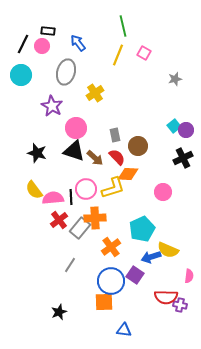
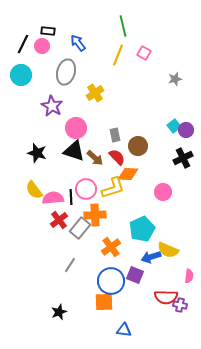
orange cross at (95, 218): moved 3 px up
purple square at (135, 275): rotated 12 degrees counterclockwise
